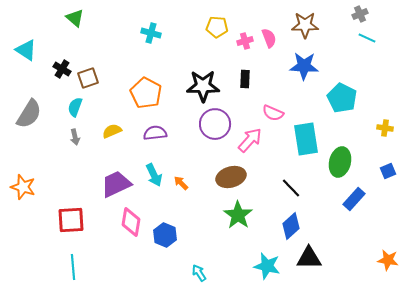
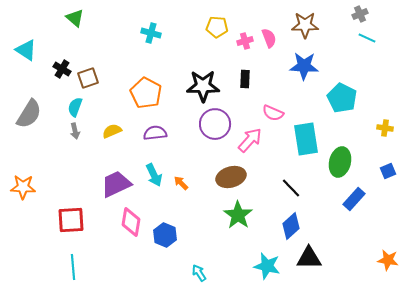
gray arrow at (75, 137): moved 6 px up
orange star at (23, 187): rotated 15 degrees counterclockwise
